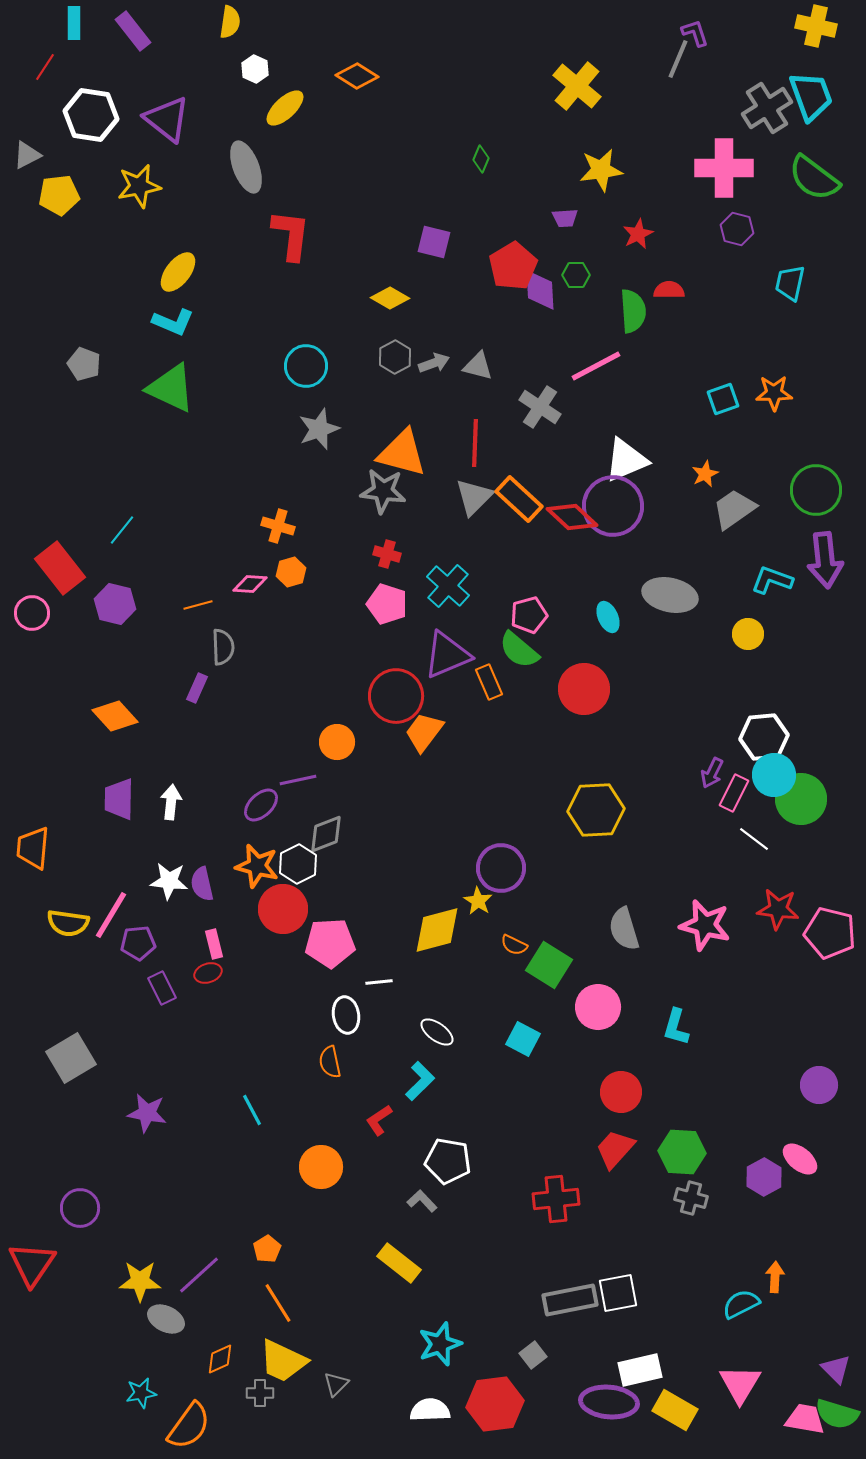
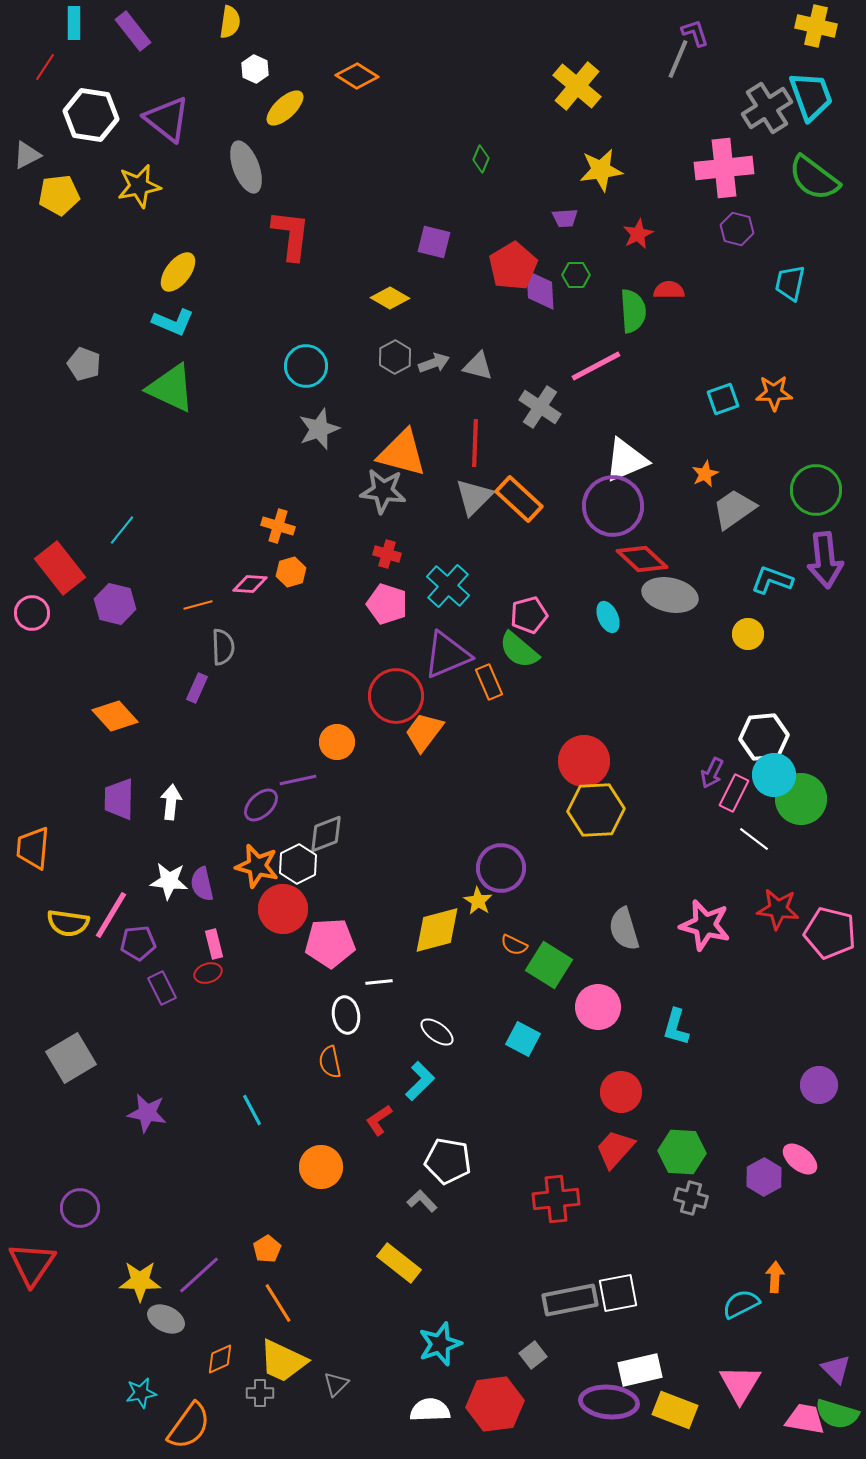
pink cross at (724, 168): rotated 6 degrees counterclockwise
red diamond at (572, 517): moved 70 px right, 42 px down
red circle at (584, 689): moved 72 px down
yellow rectangle at (675, 1410): rotated 9 degrees counterclockwise
